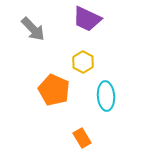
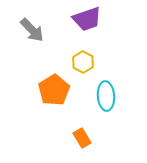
purple trapezoid: rotated 44 degrees counterclockwise
gray arrow: moved 1 px left, 1 px down
orange pentagon: rotated 16 degrees clockwise
